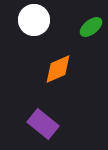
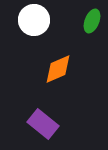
green ellipse: moved 1 px right, 6 px up; rotated 30 degrees counterclockwise
